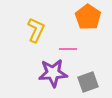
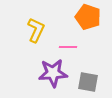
orange pentagon: rotated 15 degrees counterclockwise
pink line: moved 2 px up
gray square: rotated 30 degrees clockwise
